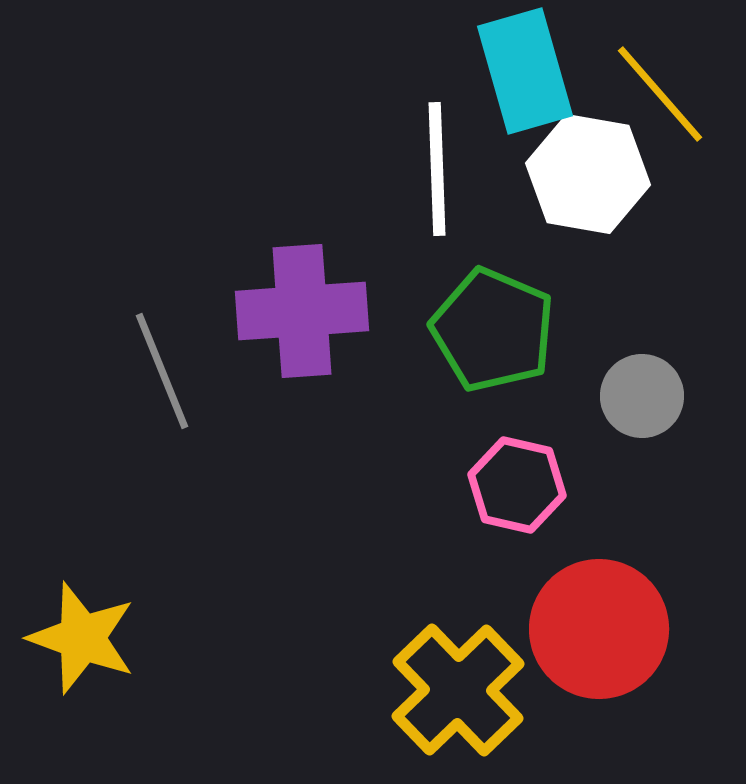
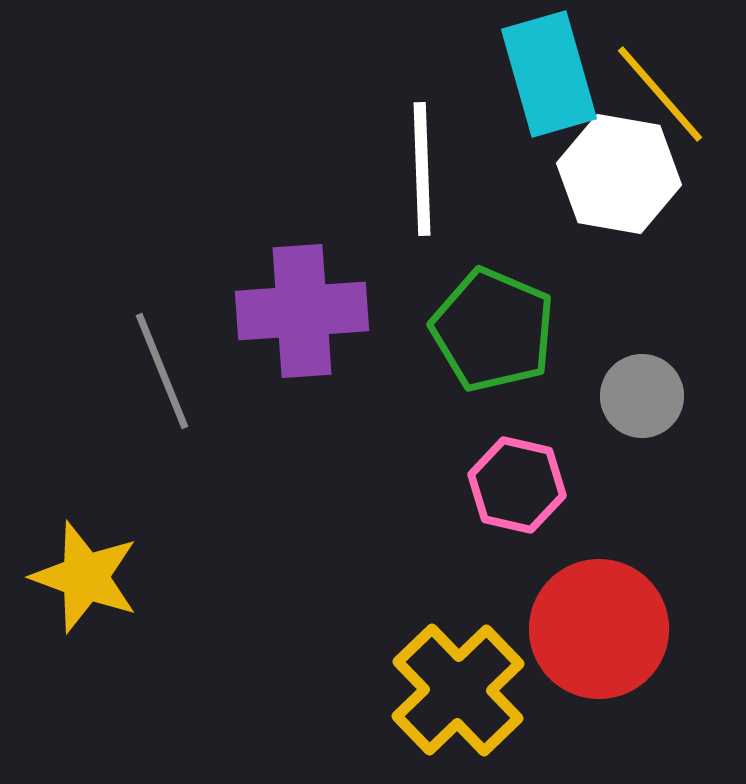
cyan rectangle: moved 24 px right, 3 px down
white line: moved 15 px left
white hexagon: moved 31 px right
yellow star: moved 3 px right, 61 px up
